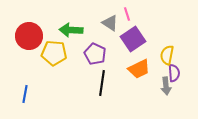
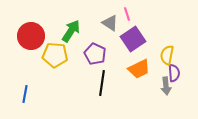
green arrow: moved 1 px down; rotated 120 degrees clockwise
red circle: moved 2 px right
yellow pentagon: moved 1 px right, 2 px down
